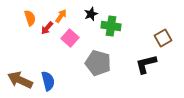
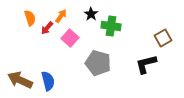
black star: rotated 16 degrees counterclockwise
